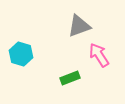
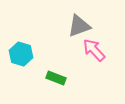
pink arrow: moved 5 px left, 5 px up; rotated 10 degrees counterclockwise
green rectangle: moved 14 px left; rotated 42 degrees clockwise
